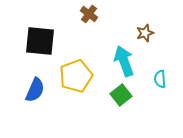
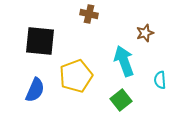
brown cross: rotated 24 degrees counterclockwise
cyan semicircle: moved 1 px down
green square: moved 5 px down
